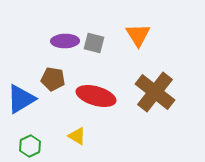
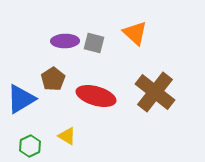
orange triangle: moved 3 px left, 2 px up; rotated 16 degrees counterclockwise
brown pentagon: rotated 30 degrees clockwise
yellow triangle: moved 10 px left
